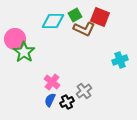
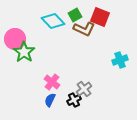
cyan diamond: rotated 45 degrees clockwise
gray cross: moved 2 px up
black cross: moved 7 px right, 2 px up
